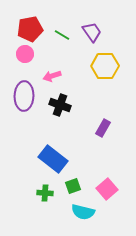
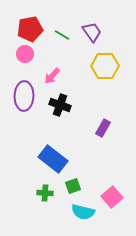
pink arrow: rotated 30 degrees counterclockwise
pink square: moved 5 px right, 8 px down
